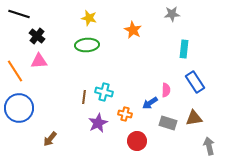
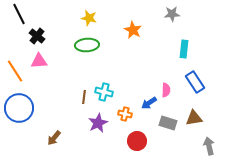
black line: rotated 45 degrees clockwise
blue arrow: moved 1 px left
brown arrow: moved 4 px right, 1 px up
